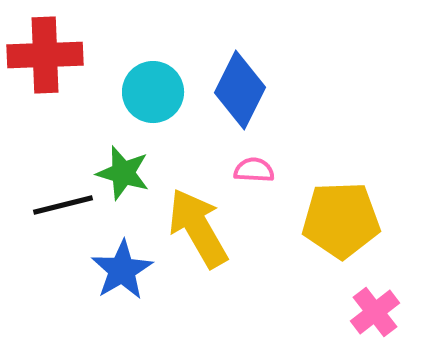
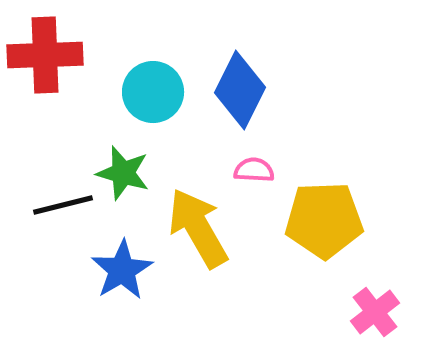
yellow pentagon: moved 17 px left
